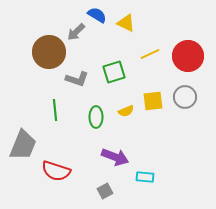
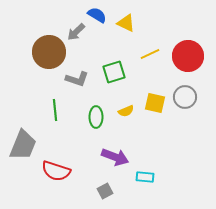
yellow square: moved 2 px right, 2 px down; rotated 20 degrees clockwise
